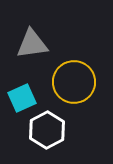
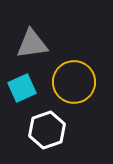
cyan square: moved 10 px up
white hexagon: rotated 9 degrees clockwise
